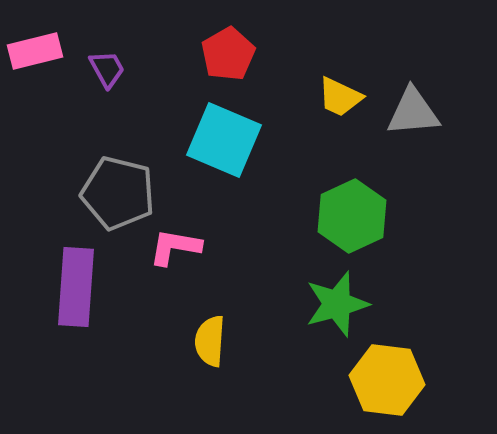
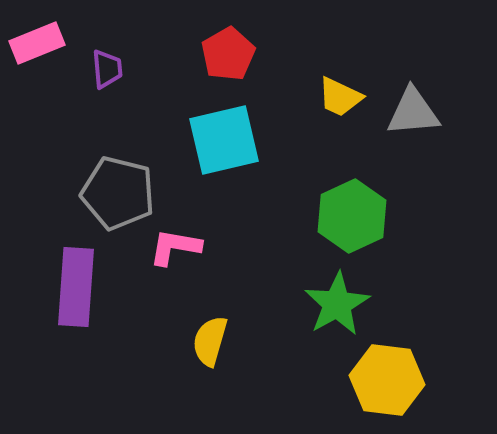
pink rectangle: moved 2 px right, 8 px up; rotated 8 degrees counterclockwise
purple trapezoid: rotated 24 degrees clockwise
cyan square: rotated 36 degrees counterclockwise
green star: rotated 14 degrees counterclockwise
yellow semicircle: rotated 12 degrees clockwise
